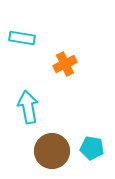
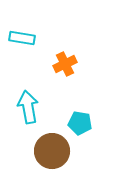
cyan pentagon: moved 12 px left, 25 px up
